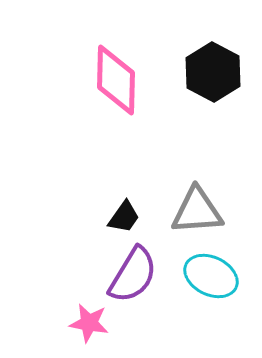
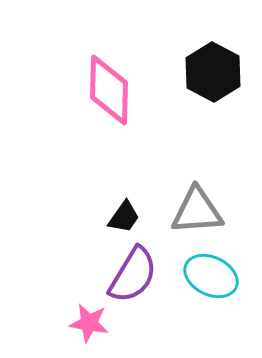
pink diamond: moved 7 px left, 10 px down
